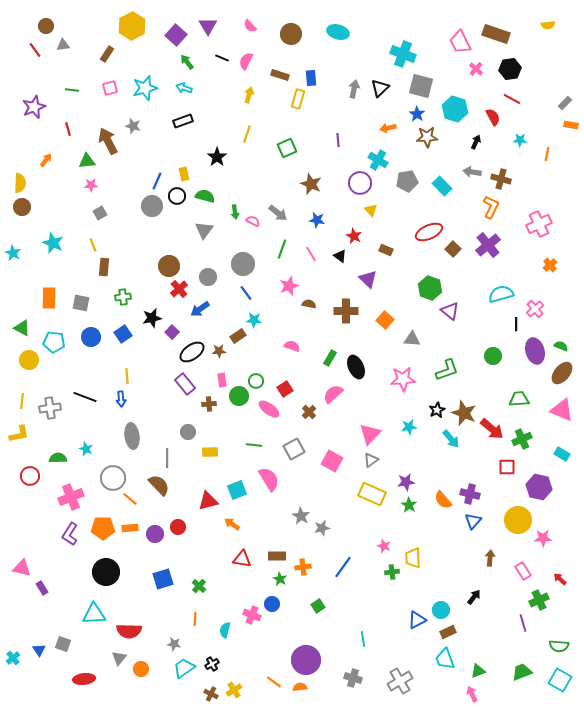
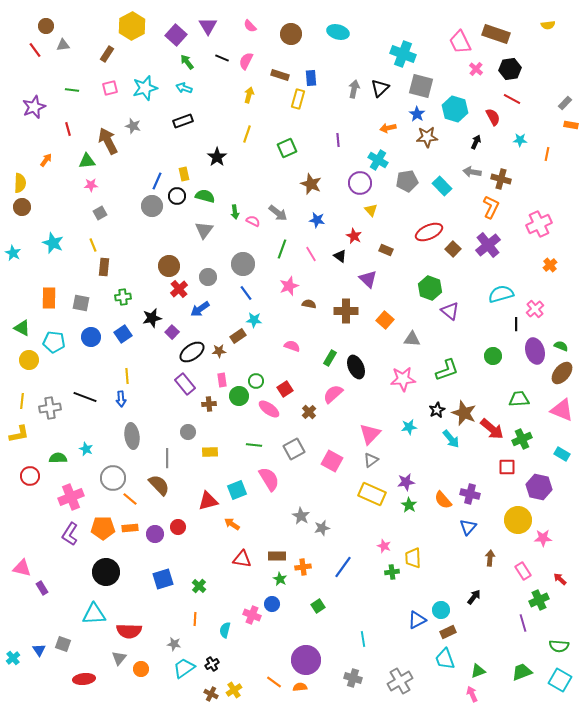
blue triangle at (473, 521): moved 5 px left, 6 px down
